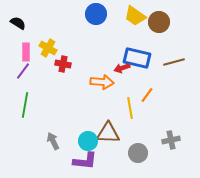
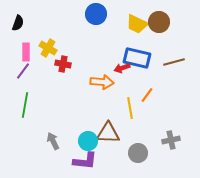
yellow trapezoid: moved 2 px right, 8 px down; rotated 10 degrees counterclockwise
black semicircle: rotated 77 degrees clockwise
